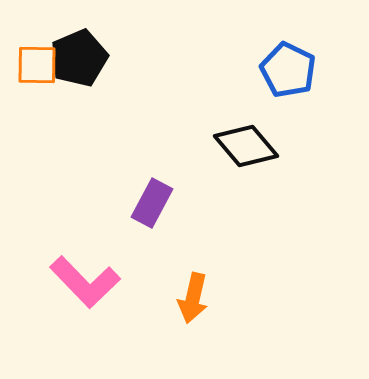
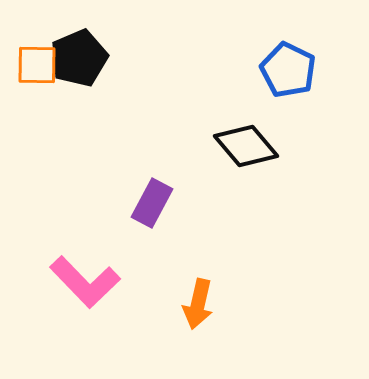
orange arrow: moved 5 px right, 6 px down
